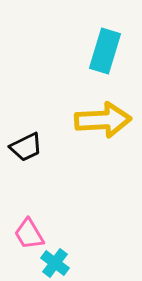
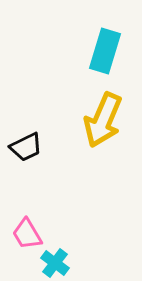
yellow arrow: rotated 116 degrees clockwise
pink trapezoid: moved 2 px left
